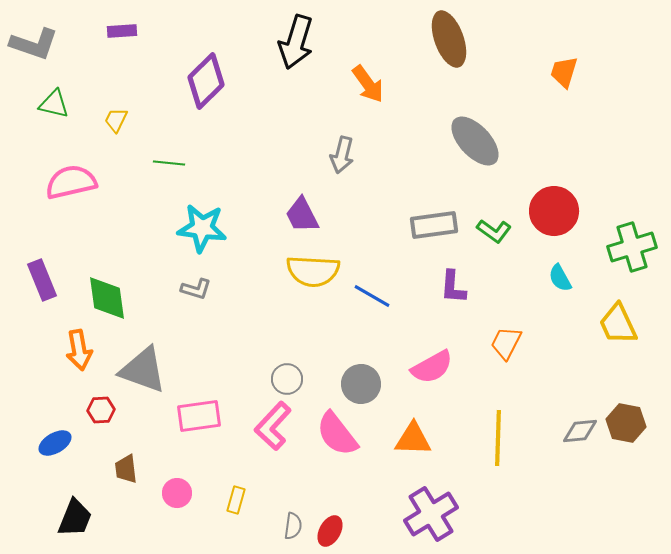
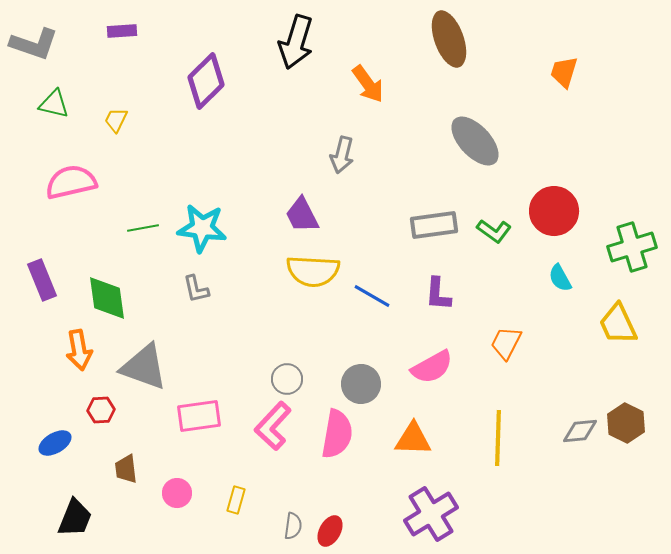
green line at (169, 163): moved 26 px left, 65 px down; rotated 16 degrees counterclockwise
purple L-shape at (453, 287): moved 15 px left, 7 px down
gray L-shape at (196, 289): rotated 60 degrees clockwise
gray triangle at (143, 370): moved 1 px right, 3 px up
brown hexagon at (626, 423): rotated 15 degrees clockwise
pink semicircle at (337, 434): rotated 132 degrees counterclockwise
